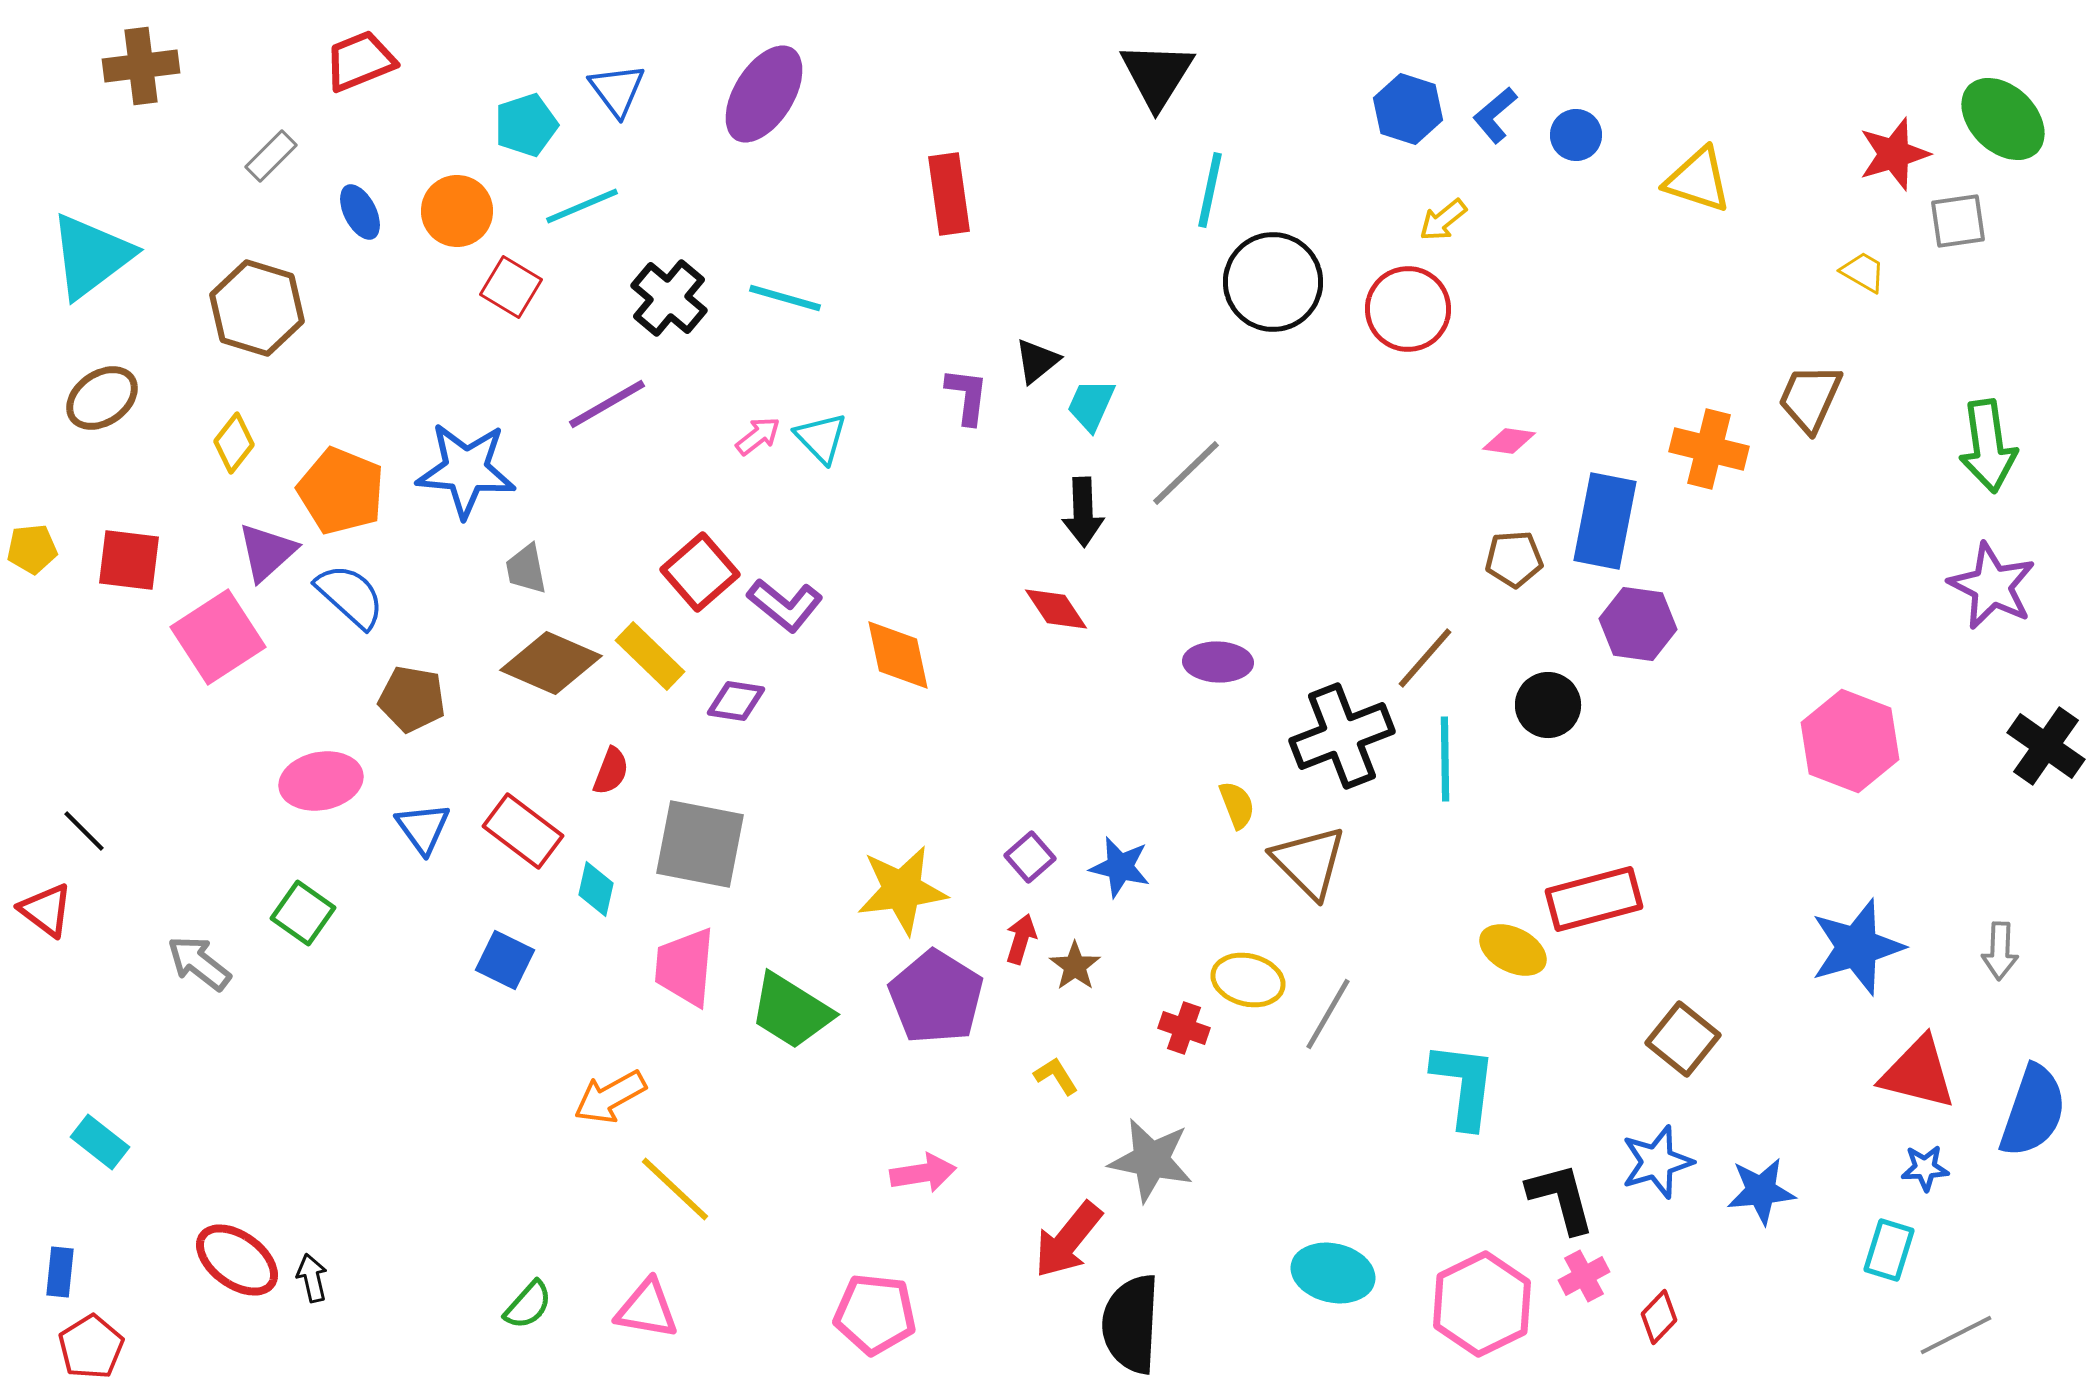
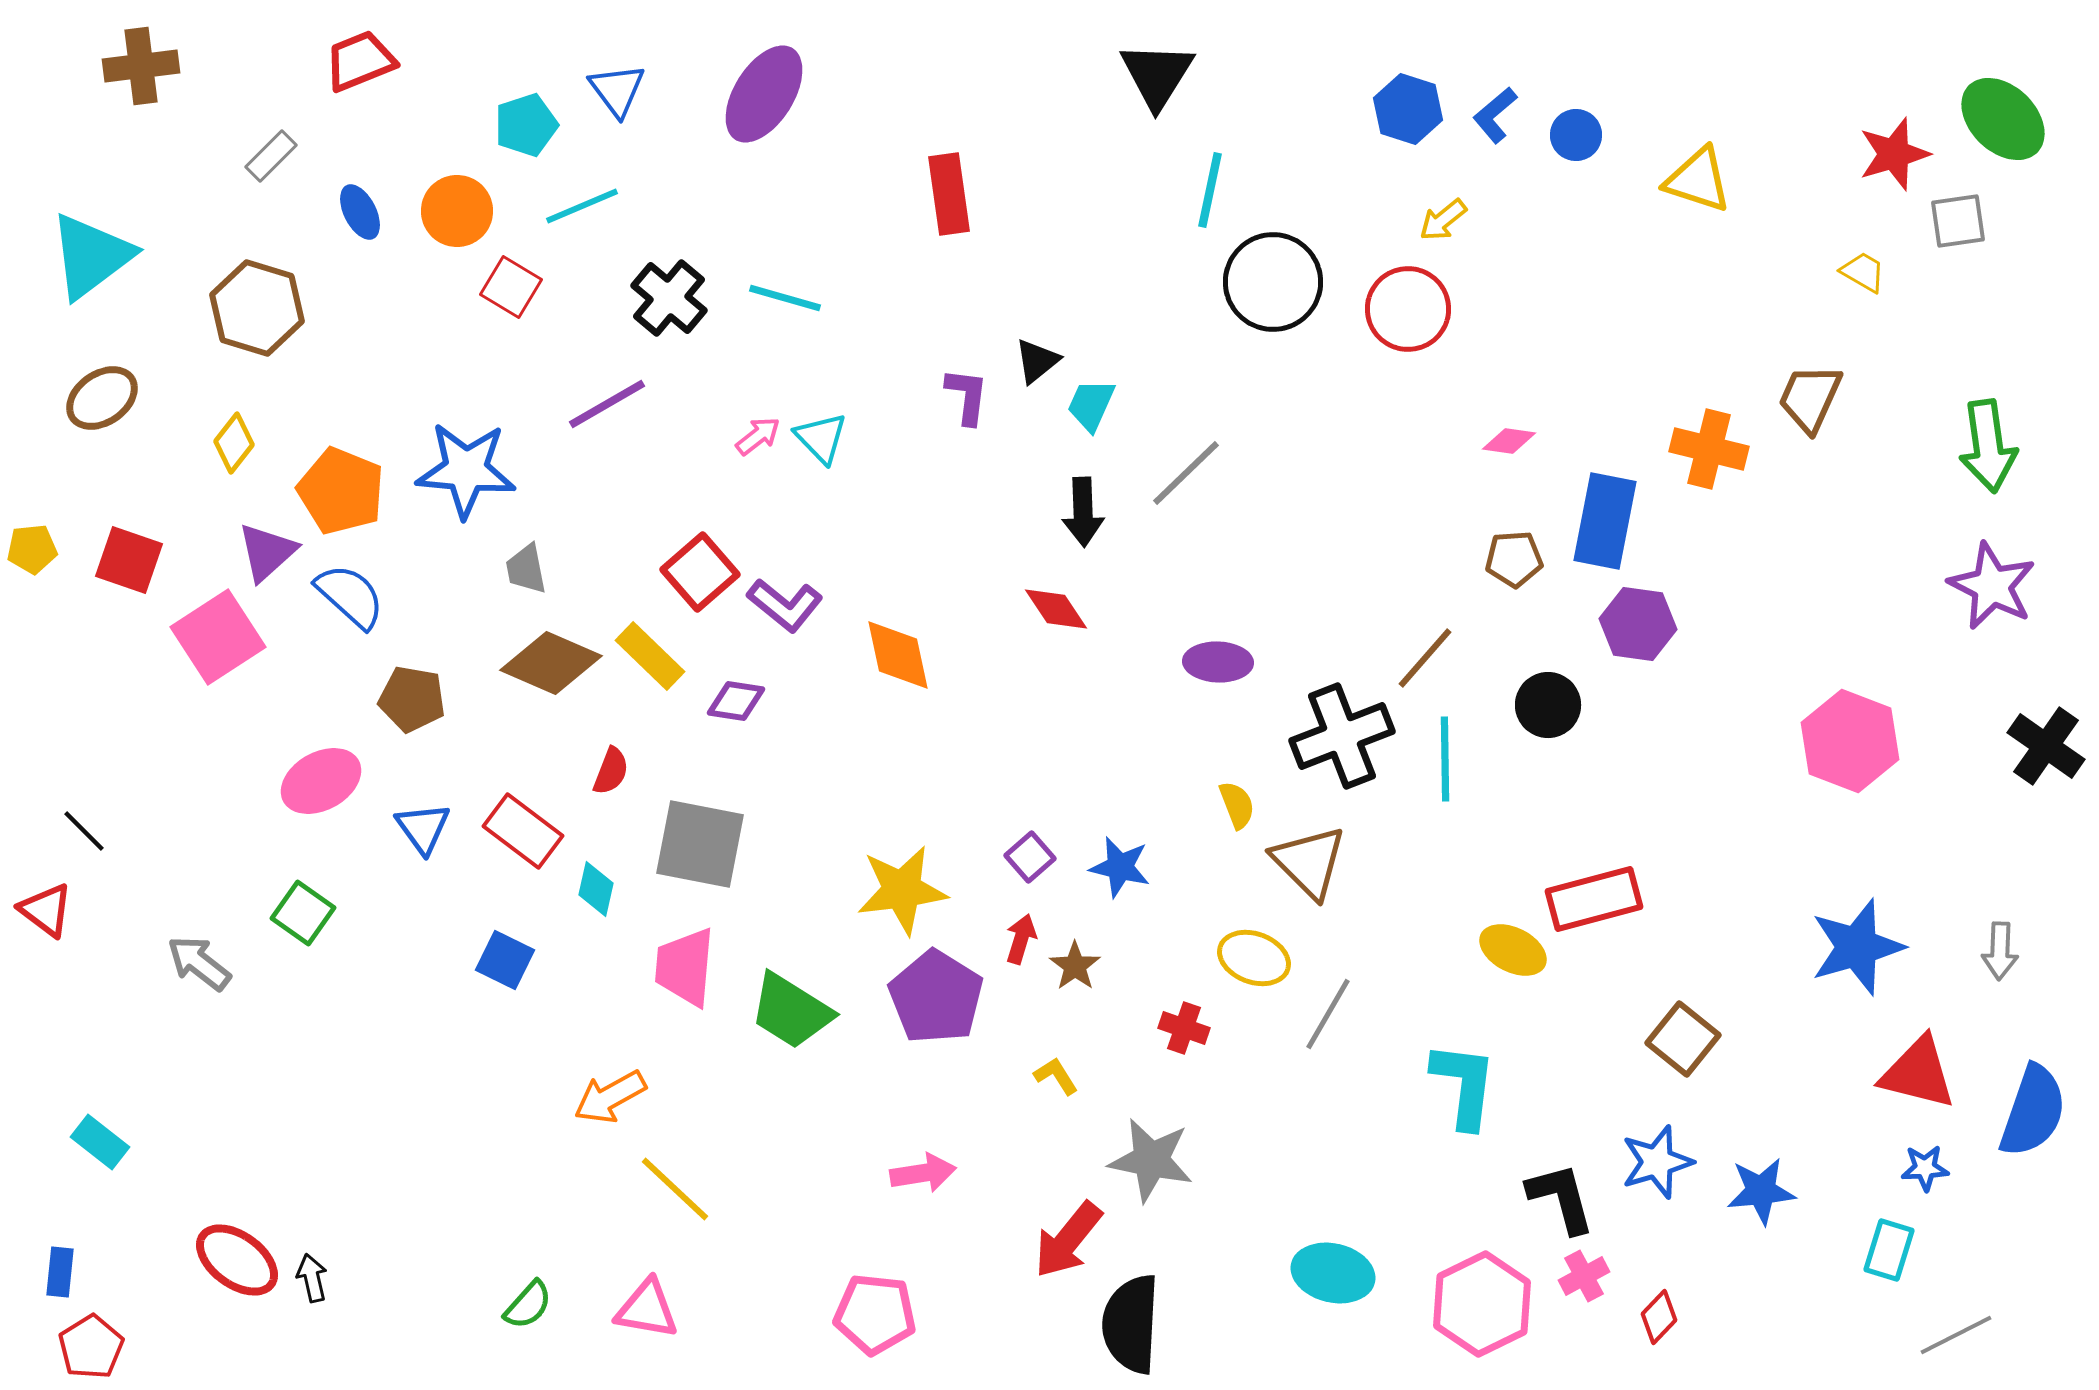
red square at (129, 560): rotated 12 degrees clockwise
pink ellipse at (321, 781): rotated 18 degrees counterclockwise
yellow ellipse at (1248, 980): moved 6 px right, 22 px up; rotated 6 degrees clockwise
